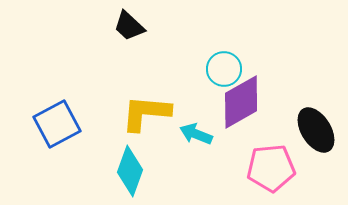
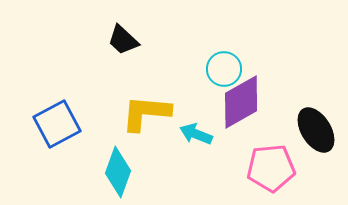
black trapezoid: moved 6 px left, 14 px down
cyan diamond: moved 12 px left, 1 px down
